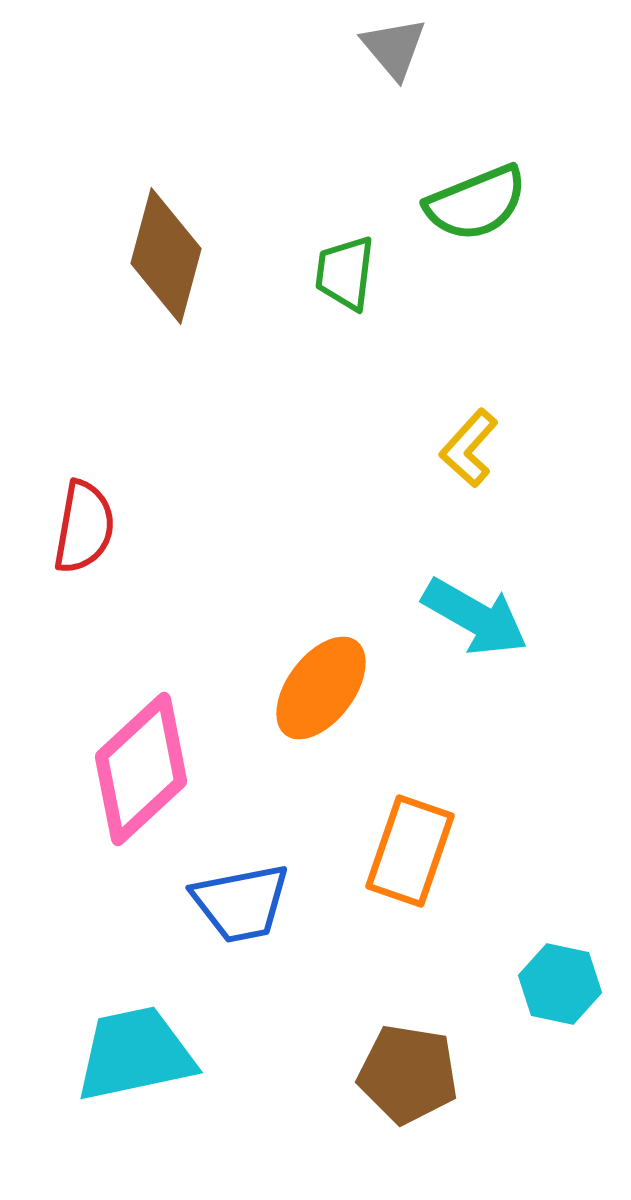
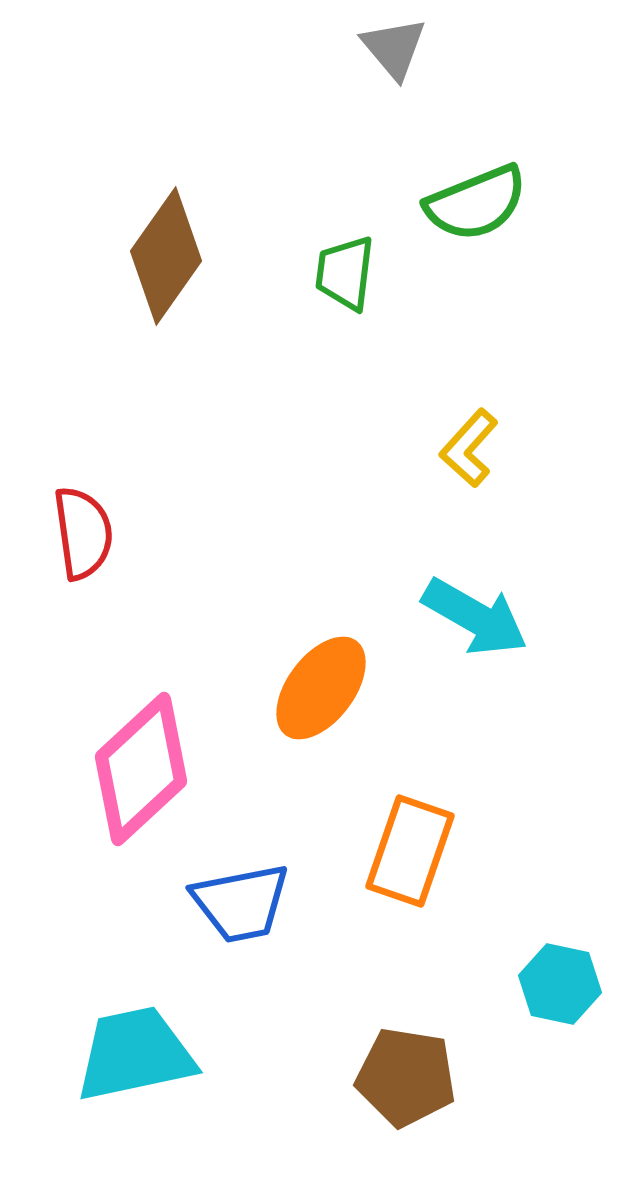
brown diamond: rotated 20 degrees clockwise
red semicircle: moved 1 px left, 6 px down; rotated 18 degrees counterclockwise
brown pentagon: moved 2 px left, 3 px down
